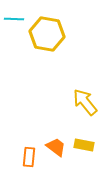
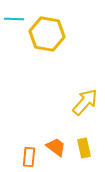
yellow arrow: rotated 80 degrees clockwise
yellow rectangle: moved 3 px down; rotated 66 degrees clockwise
